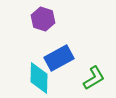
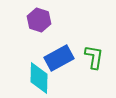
purple hexagon: moved 4 px left, 1 px down
green L-shape: moved 21 px up; rotated 50 degrees counterclockwise
